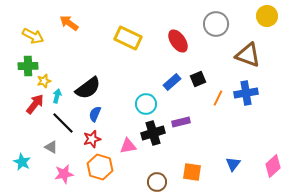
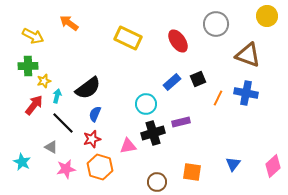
blue cross: rotated 20 degrees clockwise
red arrow: moved 1 px left, 1 px down
pink star: moved 2 px right, 5 px up
